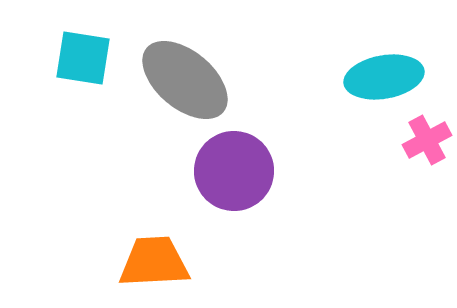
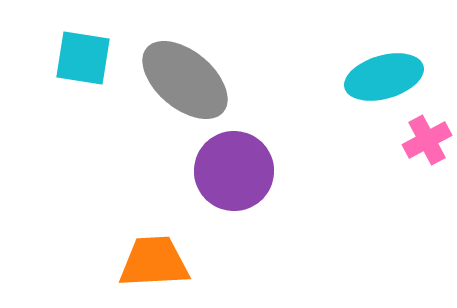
cyan ellipse: rotated 6 degrees counterclockwise
